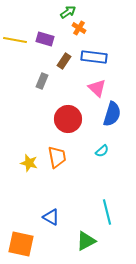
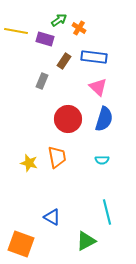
green arrow: moved 9 px left, 8 px down
yellow line: moved 1 px right, 9 px up
pink triangle: moved 1 px right, 1 px up
blue semicircle: moved 8 px left, 5 px down
cyan semicircle: moved 9 px down; rotated 40 degrees clockwise
blue triangle: moved 1 px right
orange square: rotated 8 degrees clockwise
